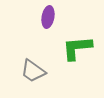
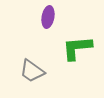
gray trapezoid: moved 1 px left
